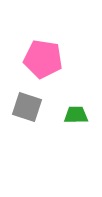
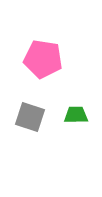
gray square: moved 3 px right, 10 px down
